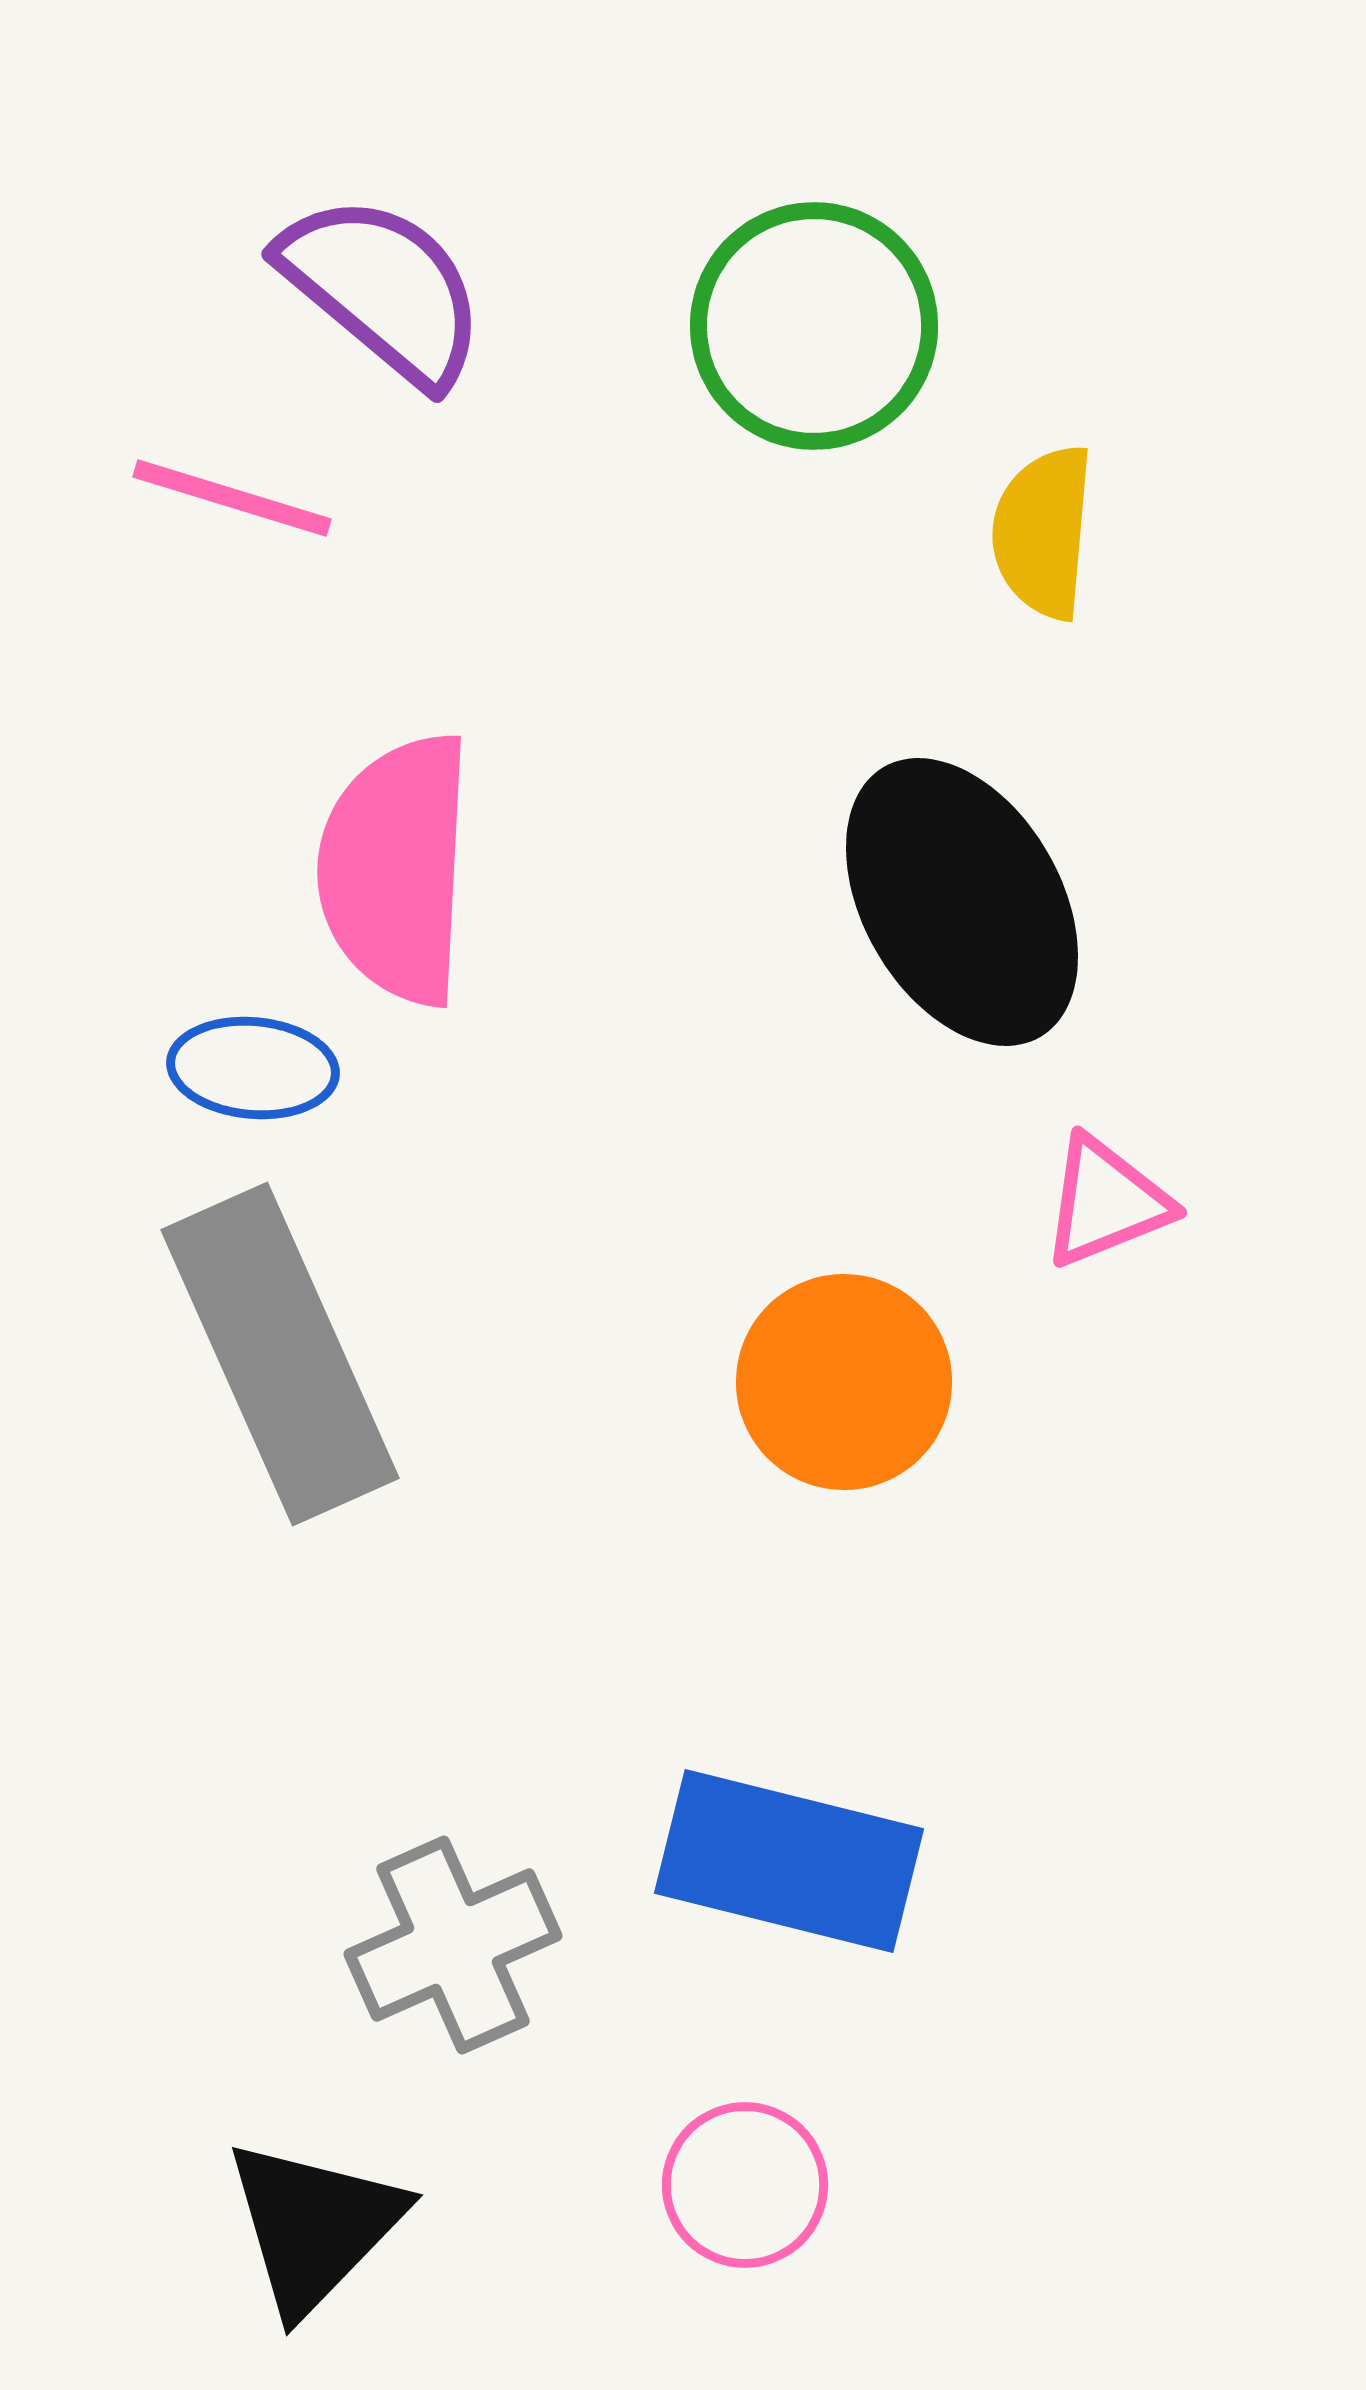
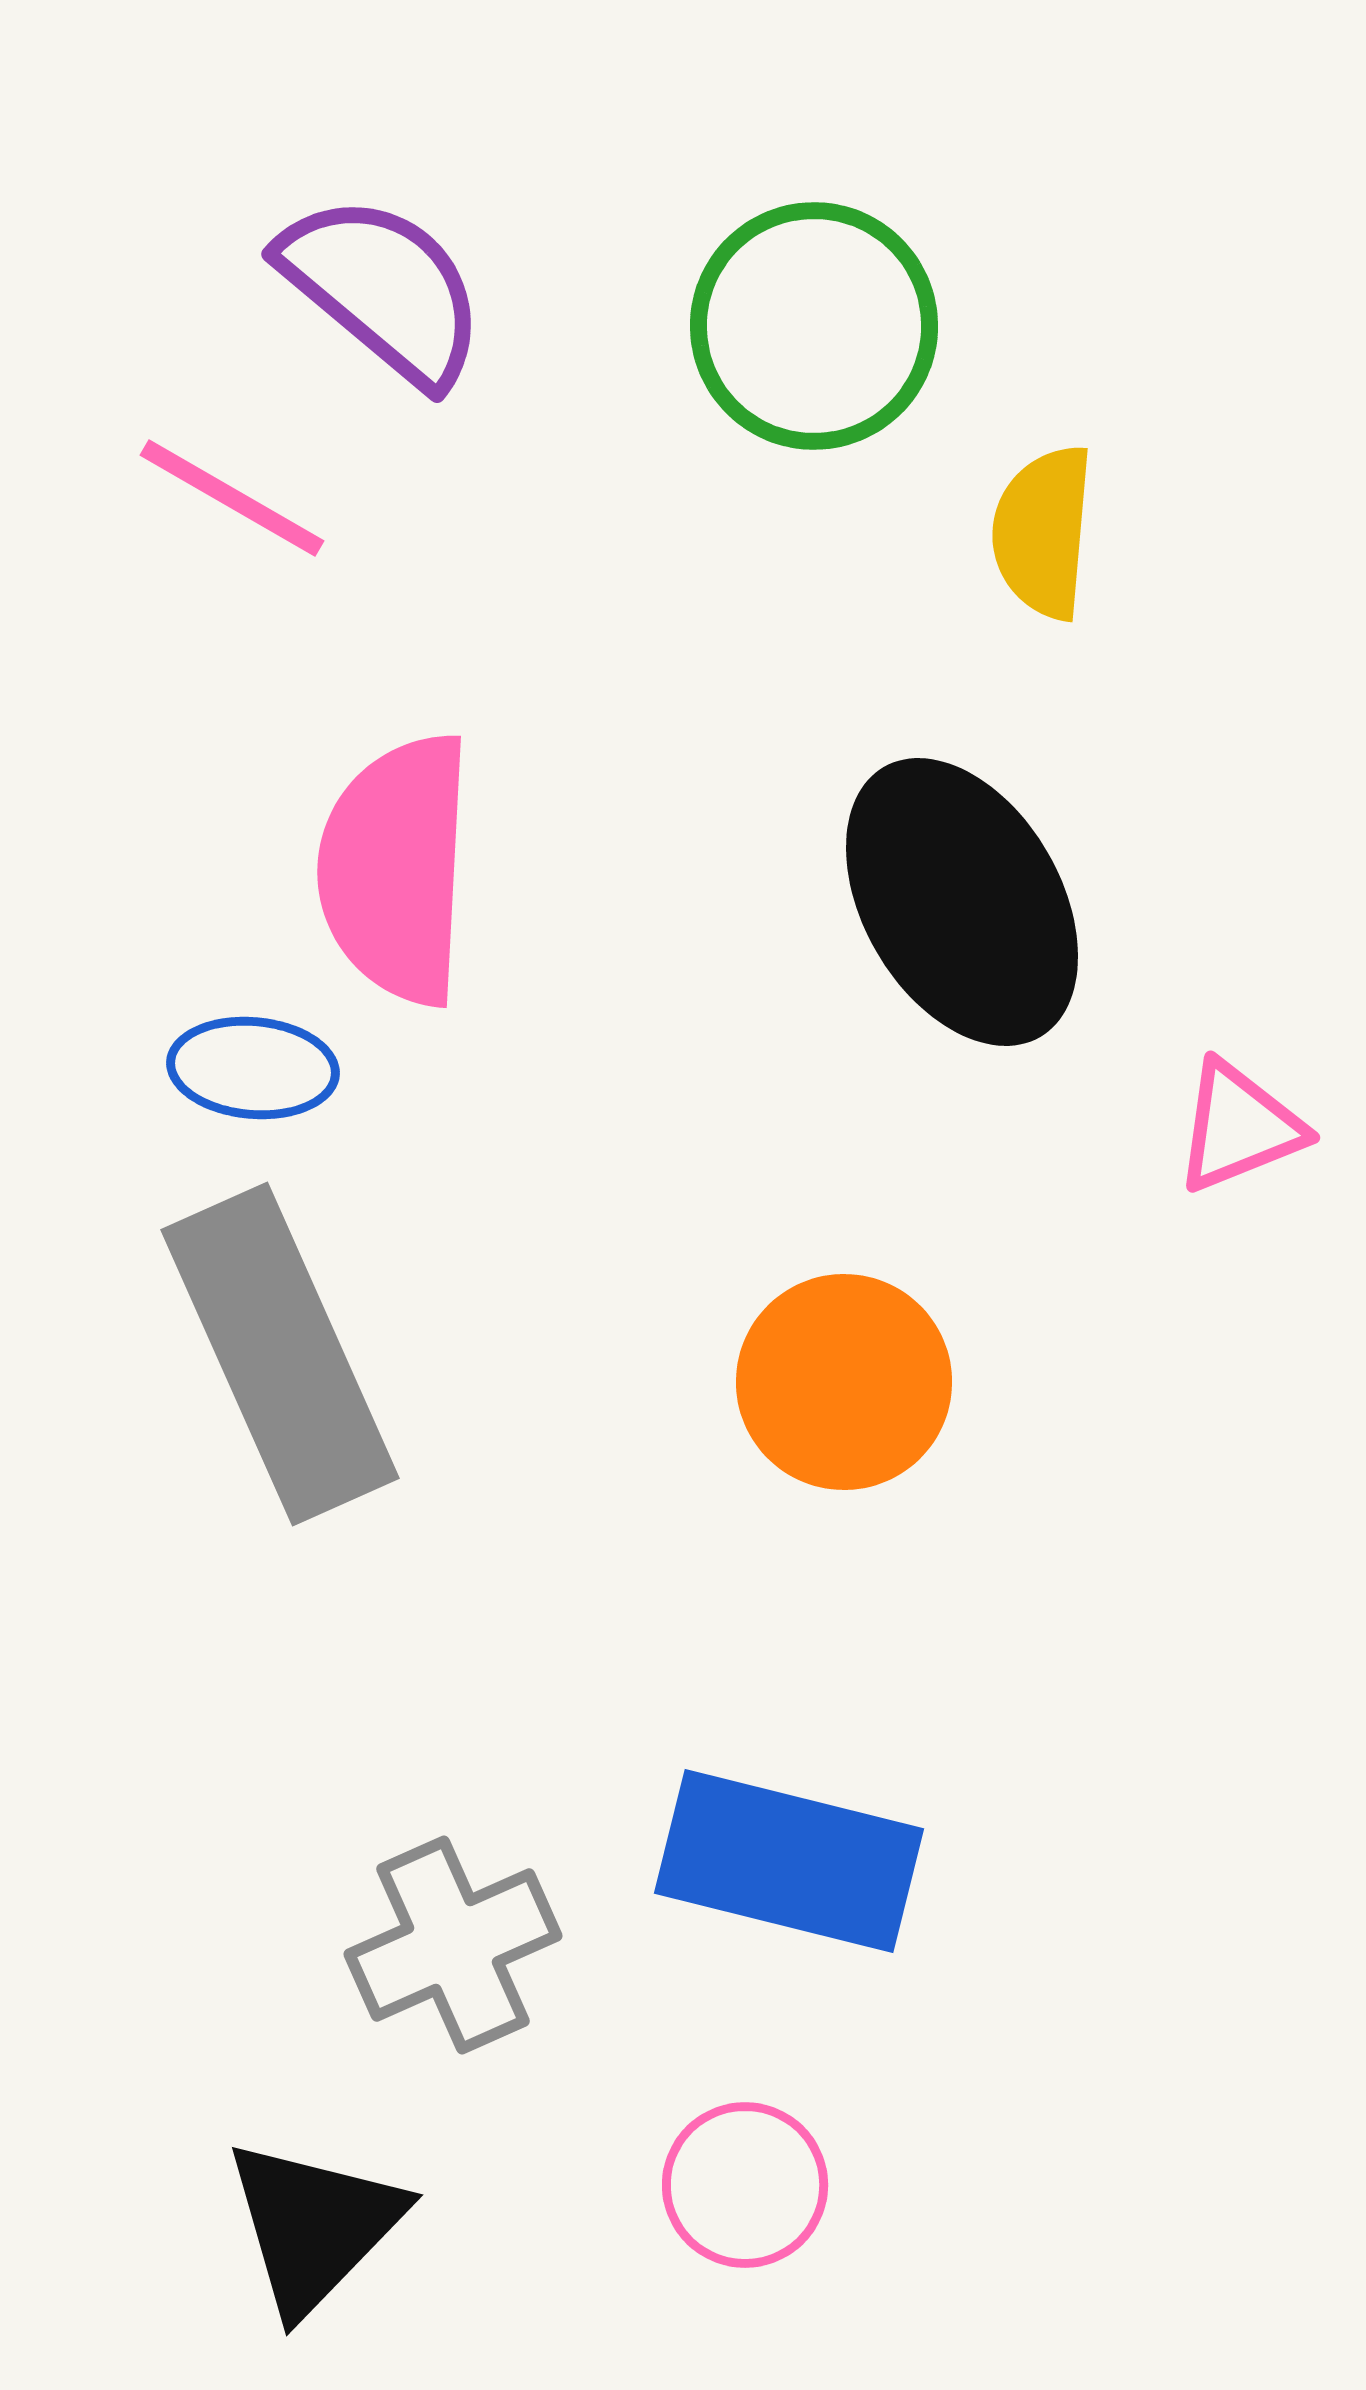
pink line: rotated 13 degrees clockwise
pink triangle: moved 133 px right, 75 px up
